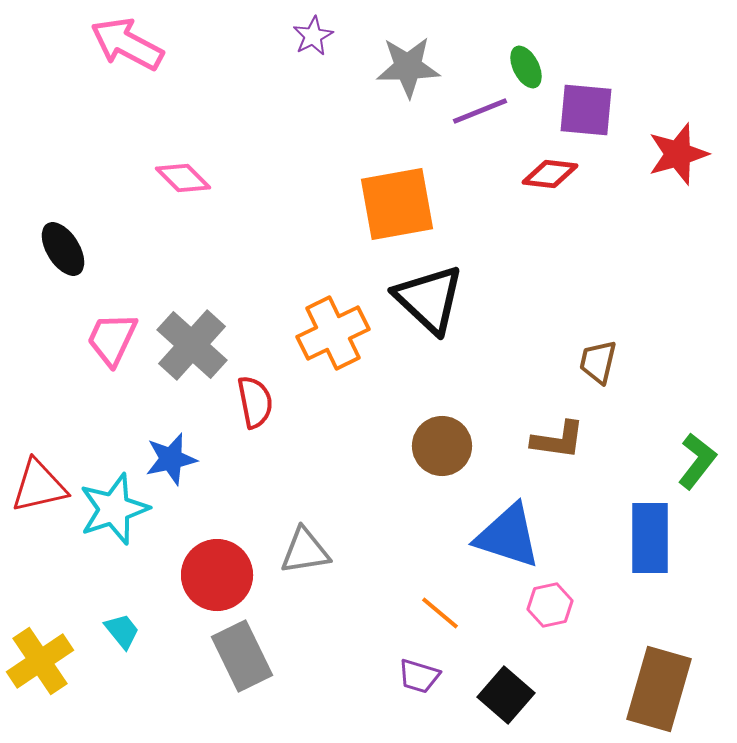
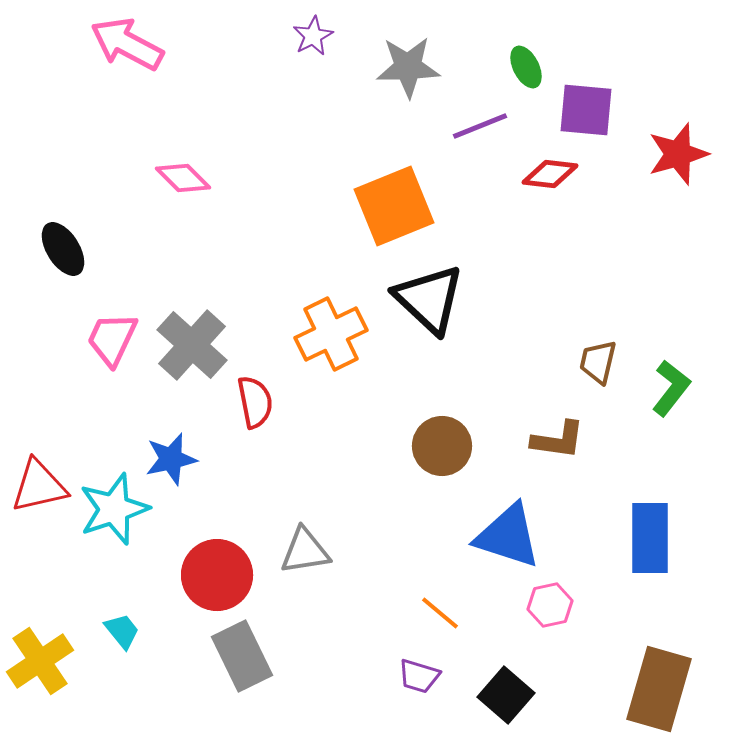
purple line: moved 15 px down
orange square: moved 3 px left, 2 px down; rotated 12 degrees counterclockwise
orange cross: moved 2 px left, 1 px down
green L-shape: moved 26 px left, 73 px up
